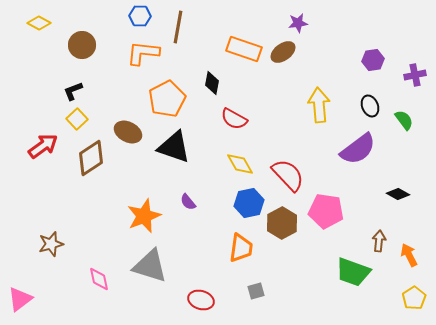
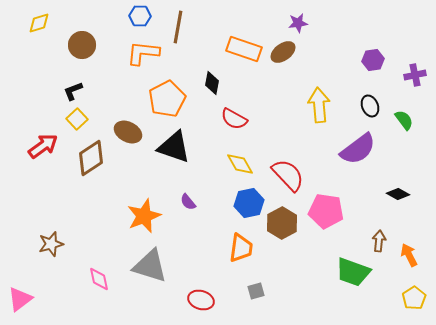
yellow diamond at (39, 23): rotated 45 degrees counterclockwise
